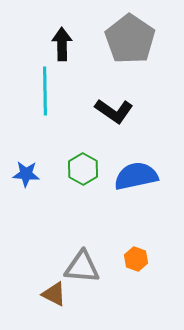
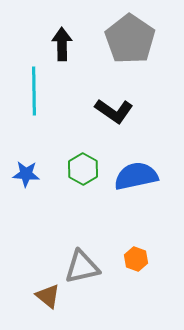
cyan line: moved 11 px left
gray triangle: rotated 18 degrees counterclockwise
brown triangle: moved 6 px left, 2 px down; rotated 12 degrees clockwise
